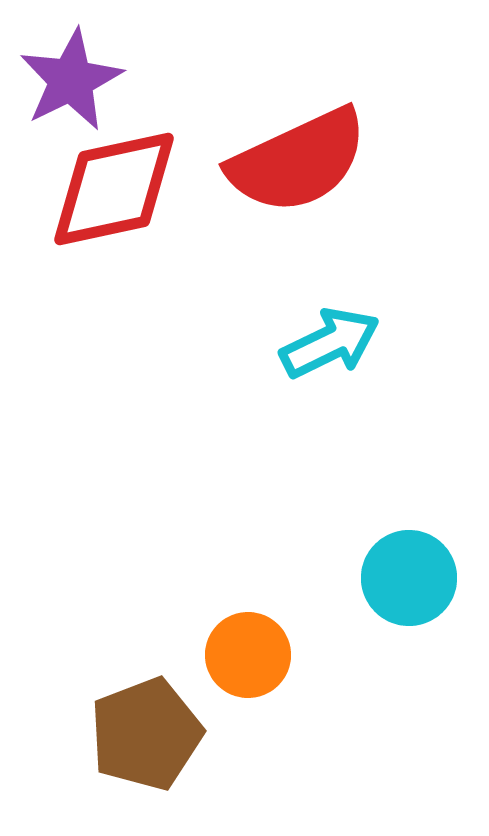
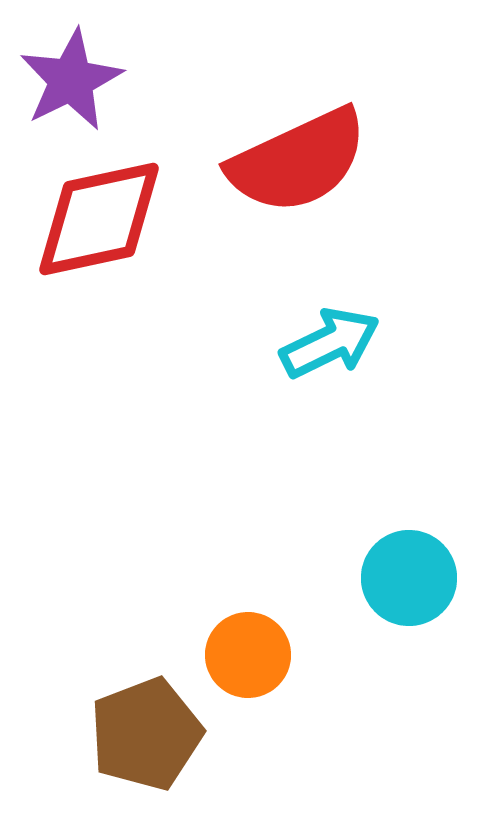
red diamond: moved 15 px left, 30 px down
